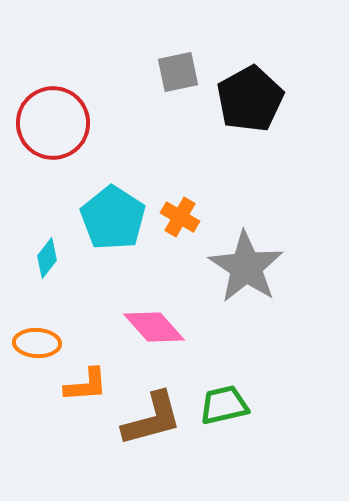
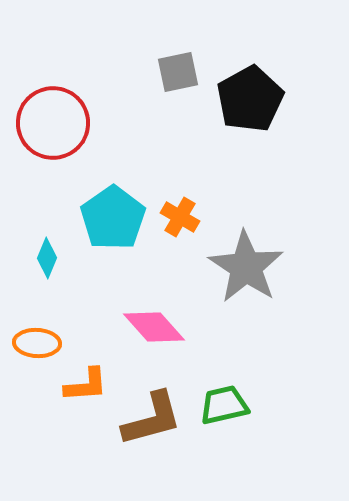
cyan pentagon: rotated 4 degrees clockwise
cyan diamond: rotated 15 degrees counterclockwise
